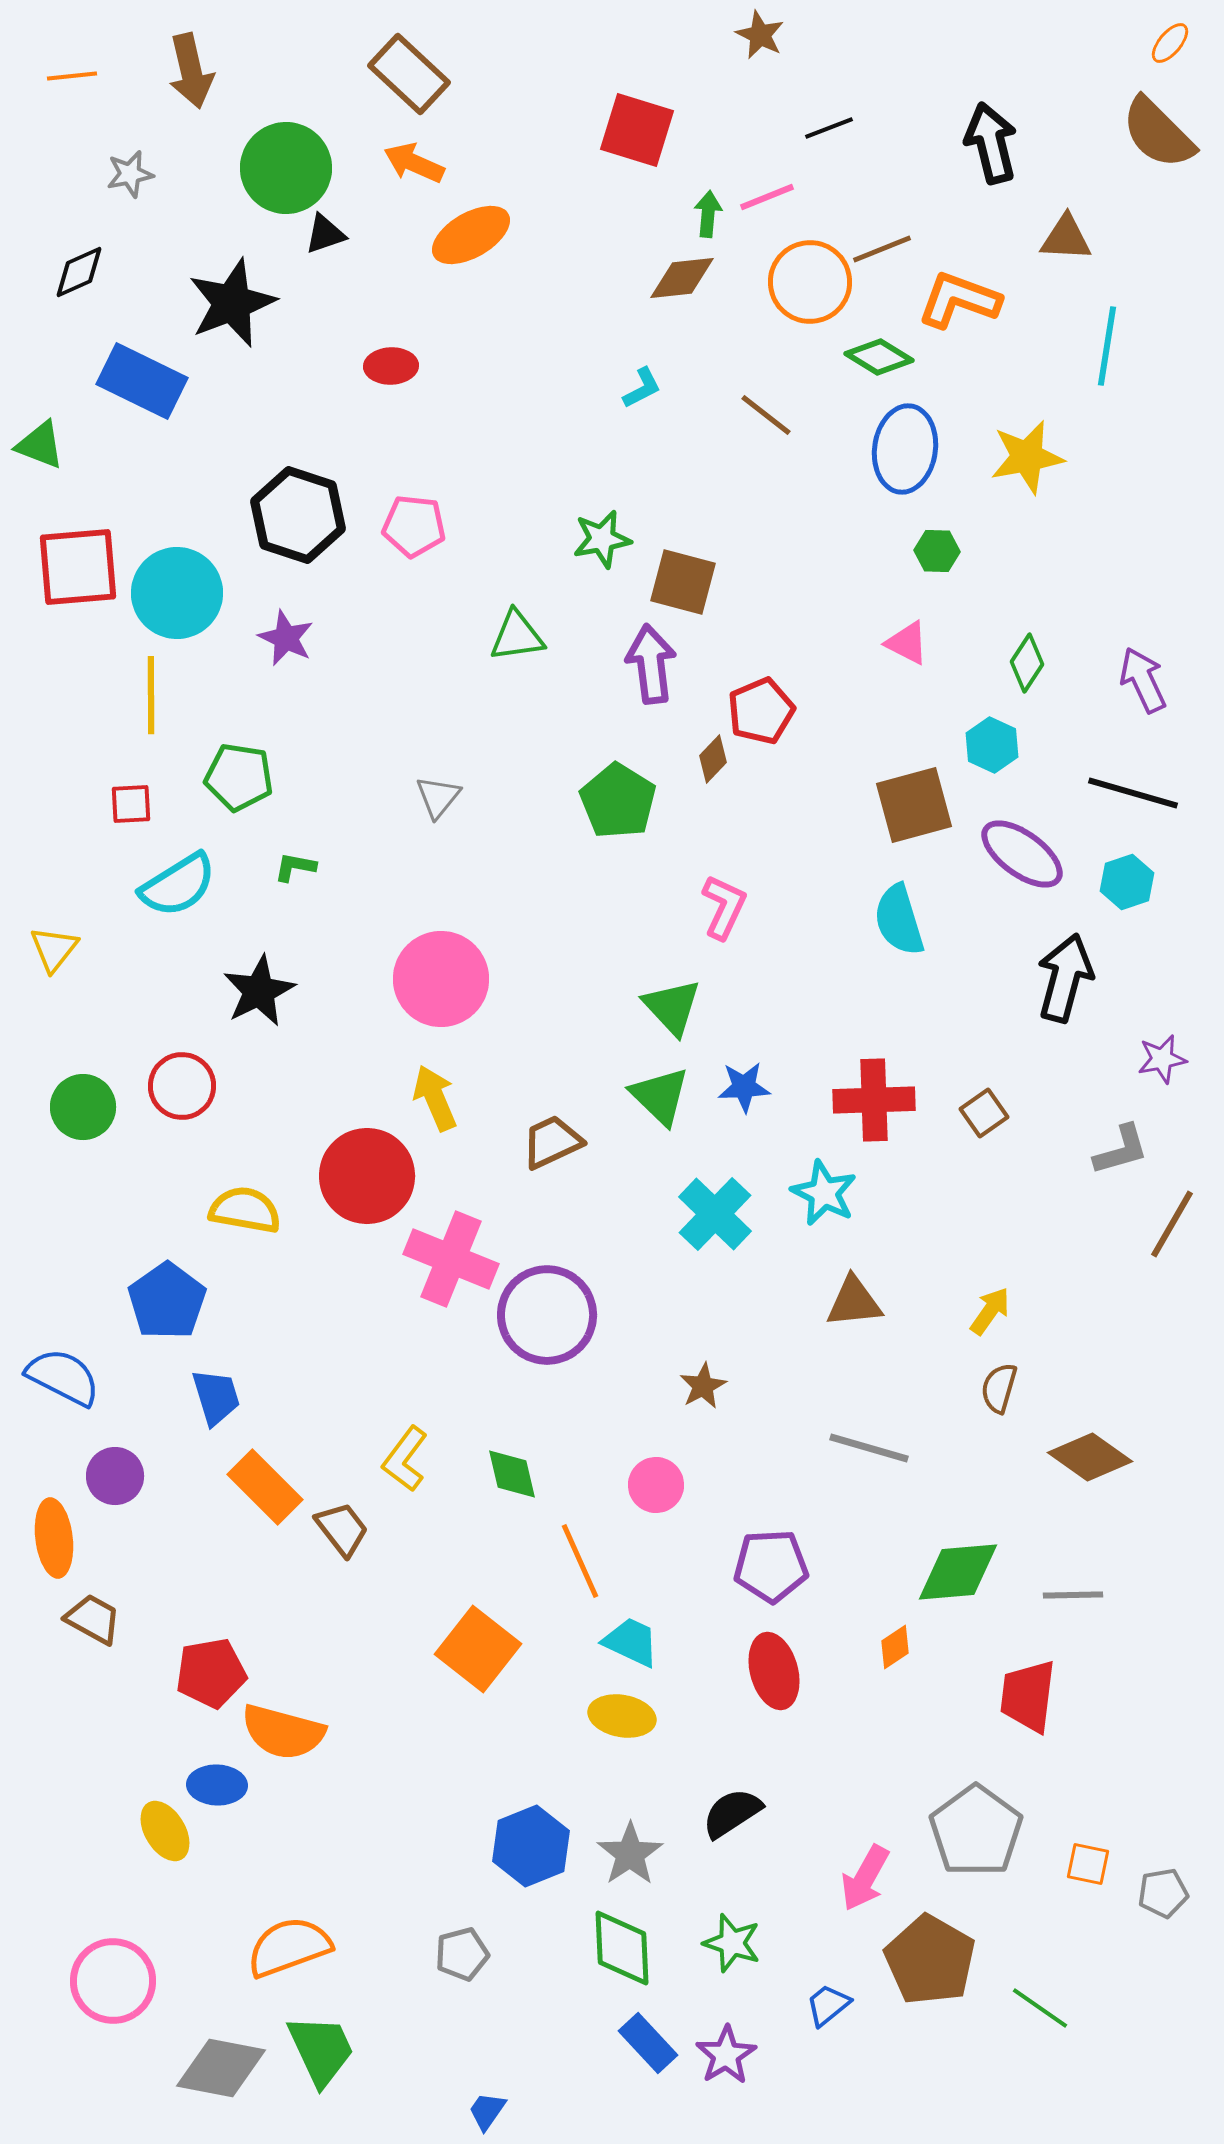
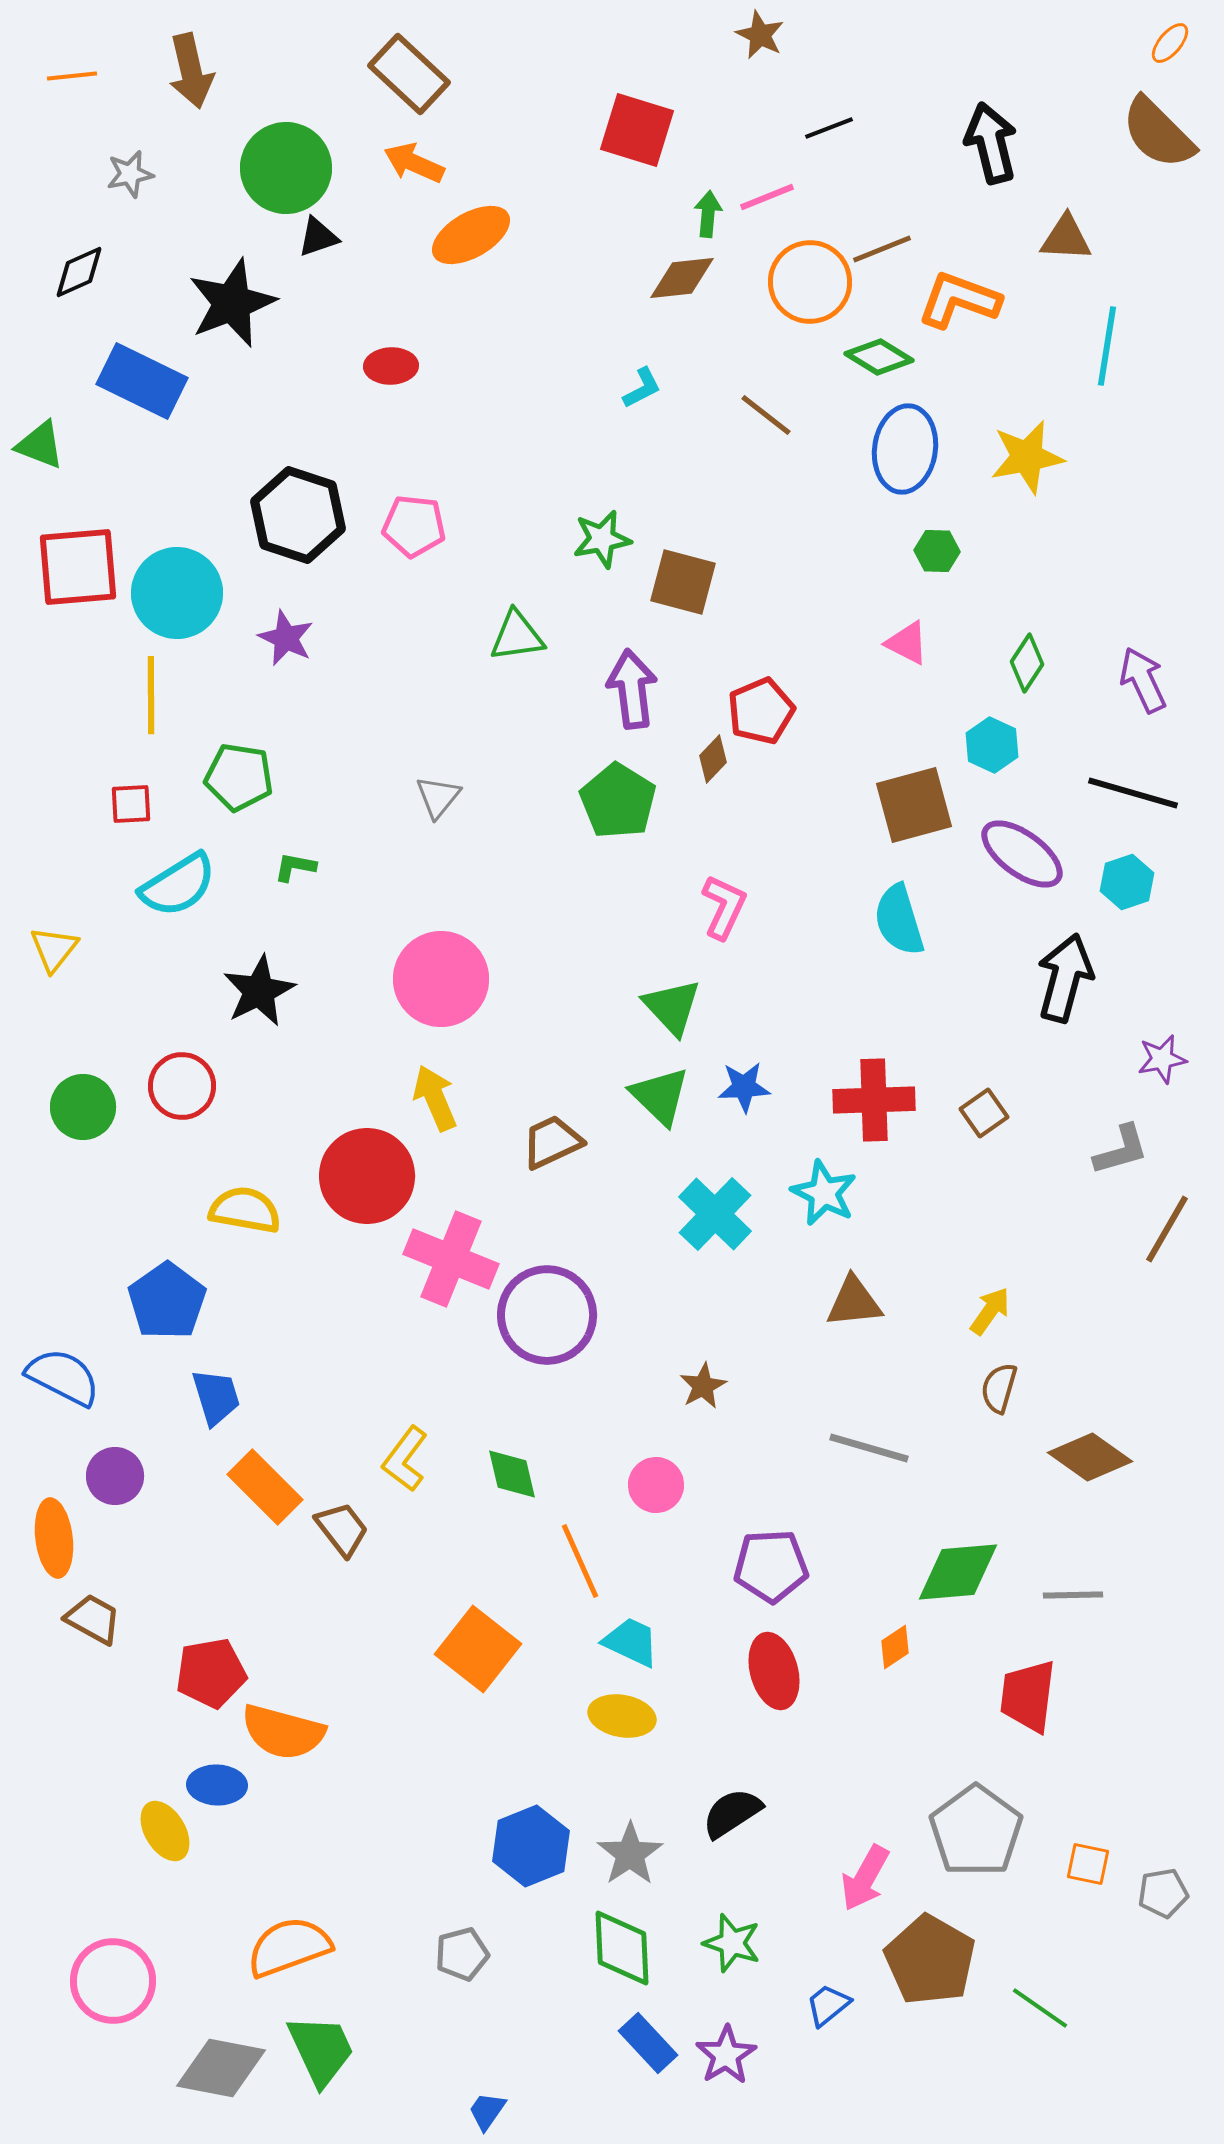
black triangle at (325, 234): moved 7 px left, 3 px down
purple arrow at (651, 664): moved 19 px left, 25 px down
brown line at (1172, 1224): moved 5 px left, 5 px down
